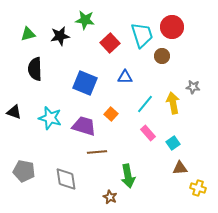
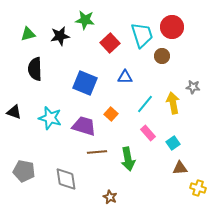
green arrow: moved 17 px up
